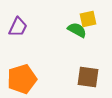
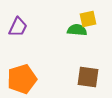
green semicircle: rotated 24 degrees counterclockwise
